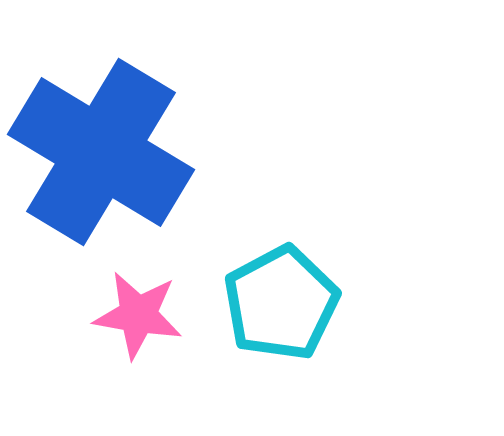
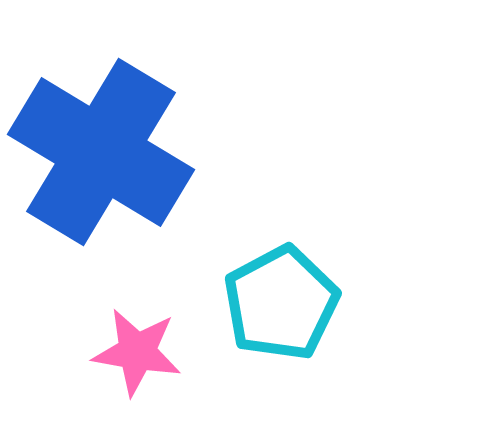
pink star: moved 1 px left, 37 px down
